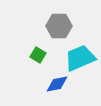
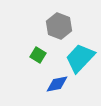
gray hexagon: rotated 20 degrees clockwise
cyan trapezoid: rotated 24 degrees counterclockwise
